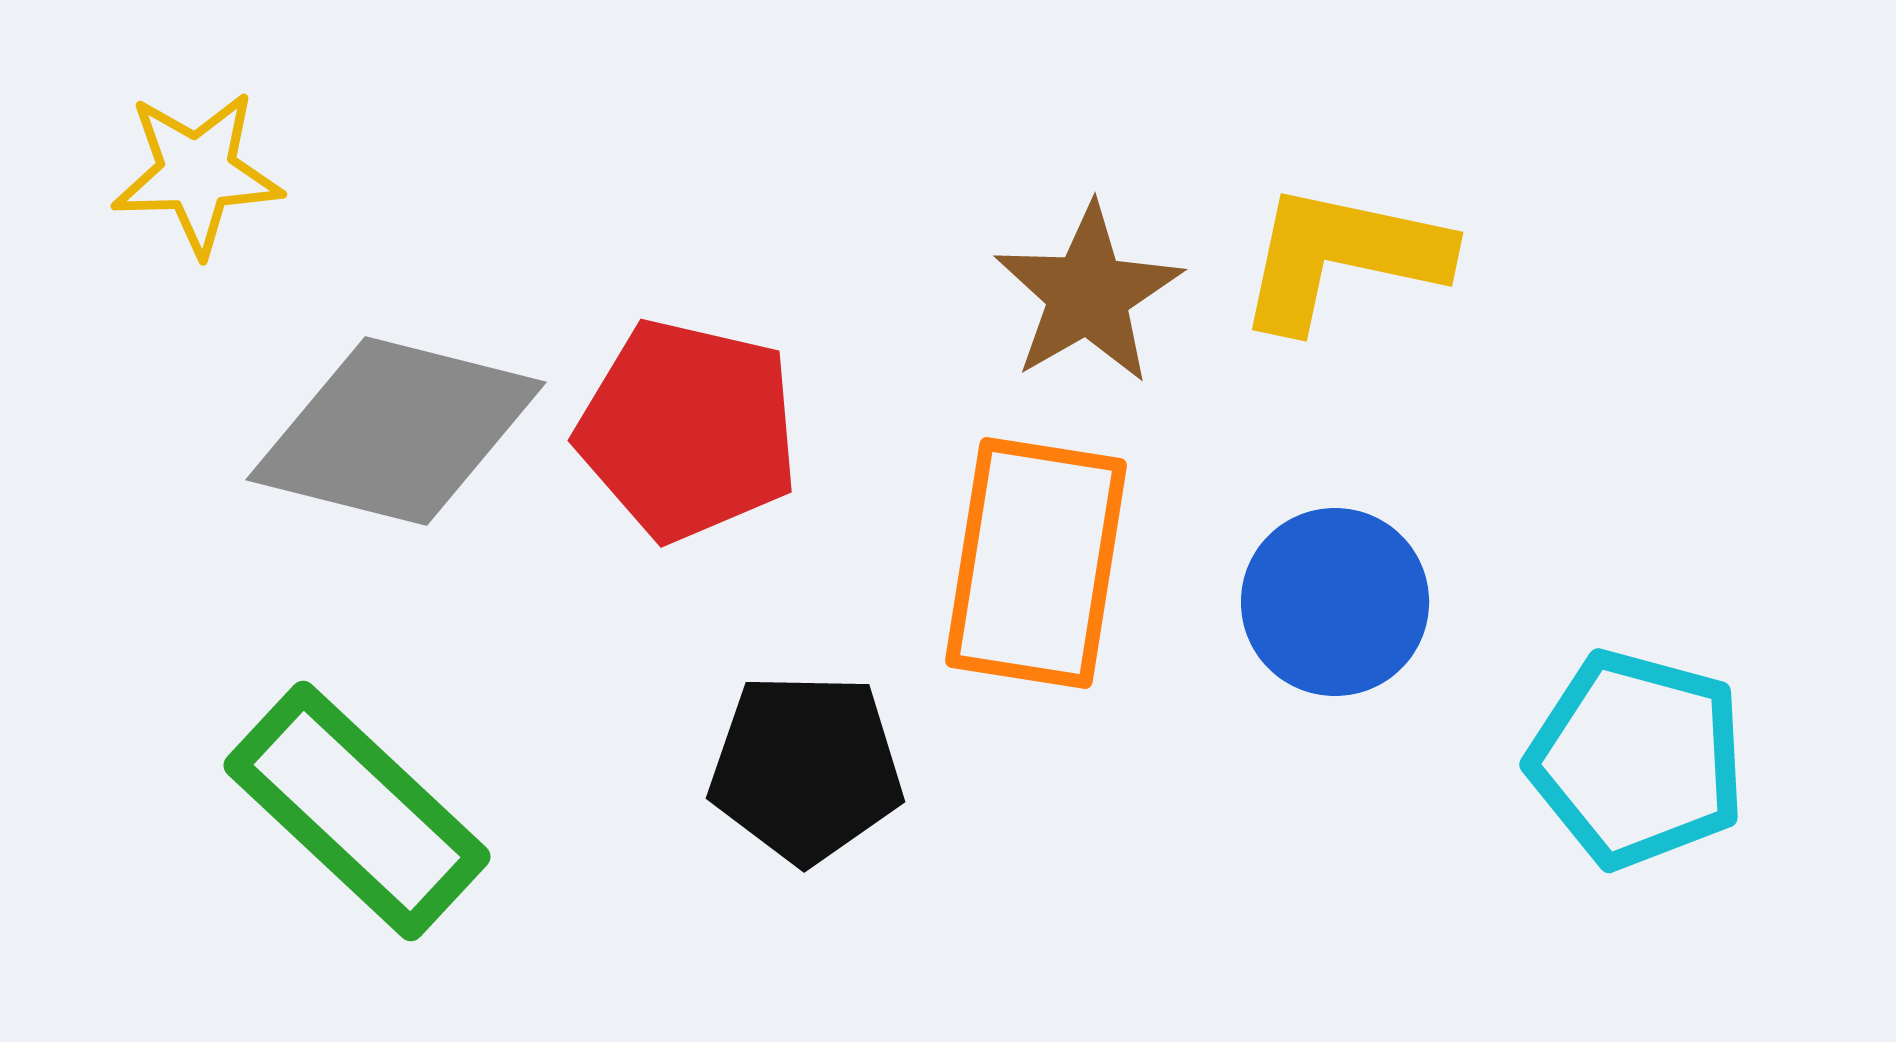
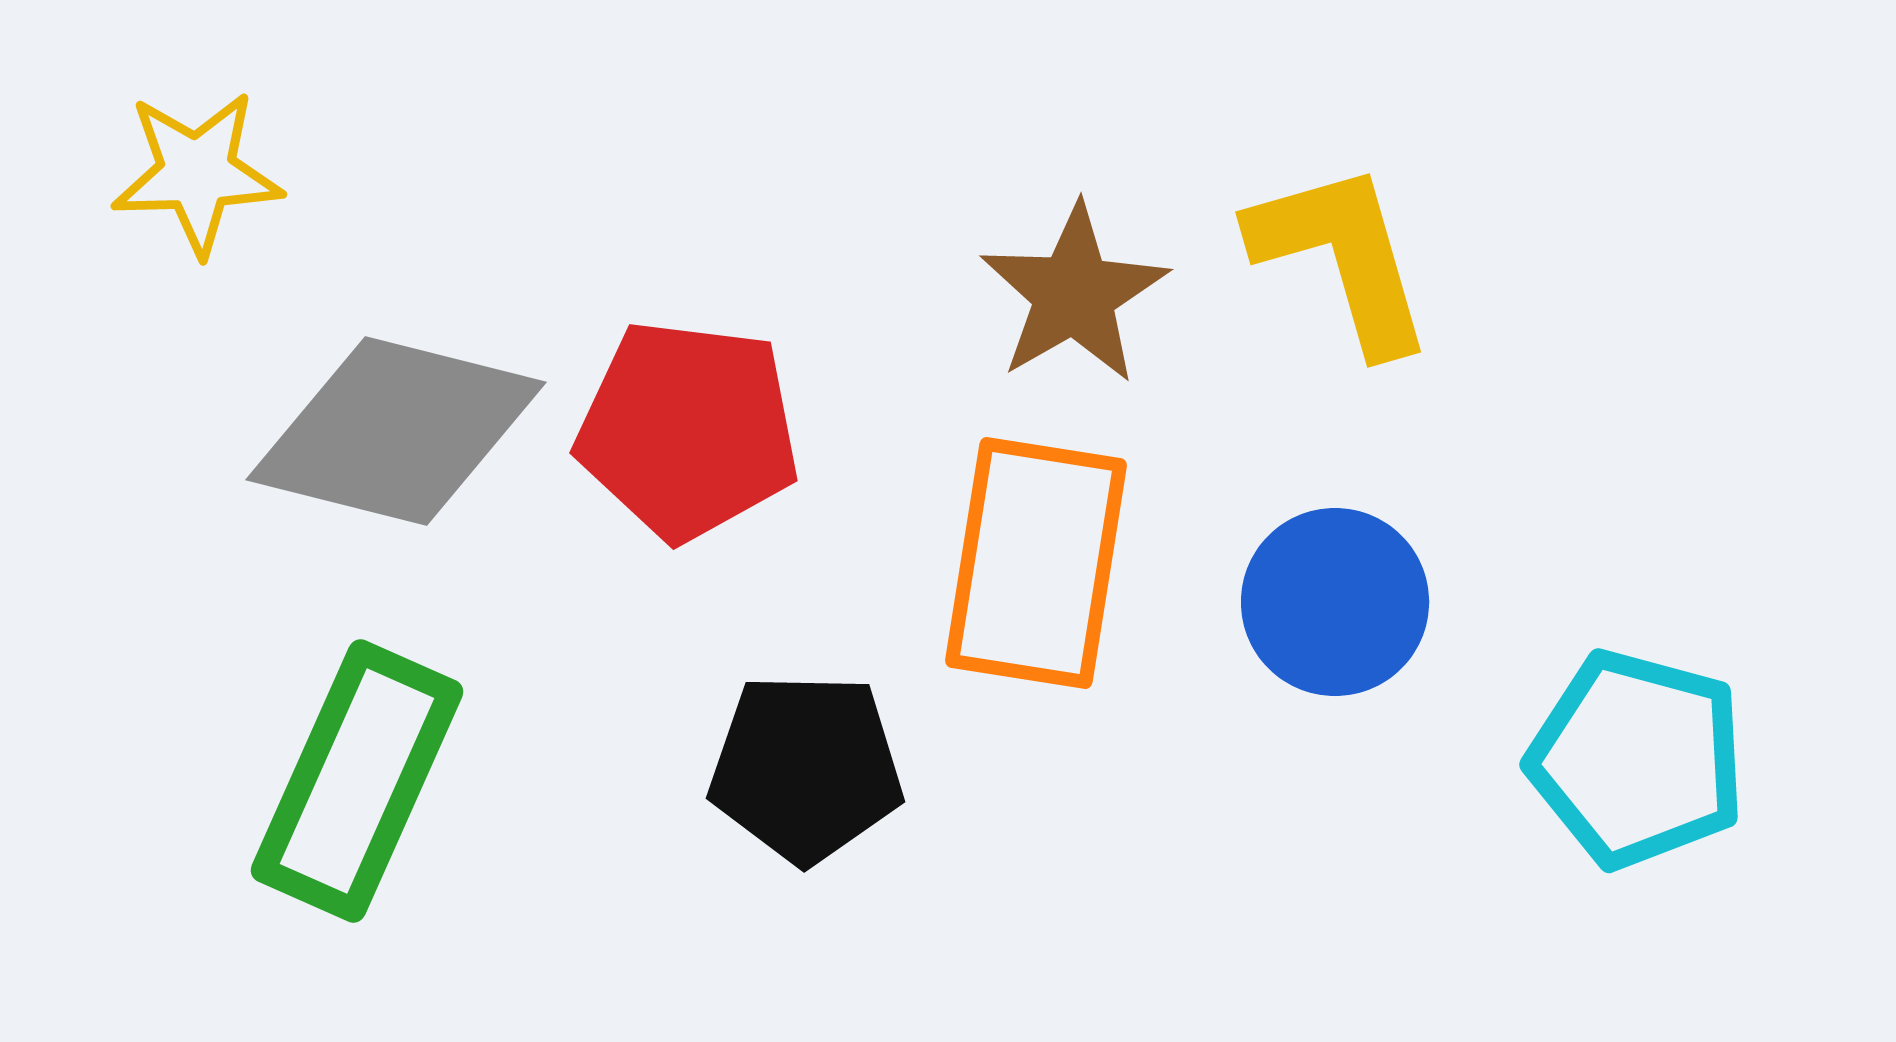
yellow L-shape: rotated 62 degrees clockwise
brown star: moved 14 px left
red pentagon: rotated 6 degrees counterclockwise
green rectangle: moved 30 px up; rotated 71 degrees clockwise
